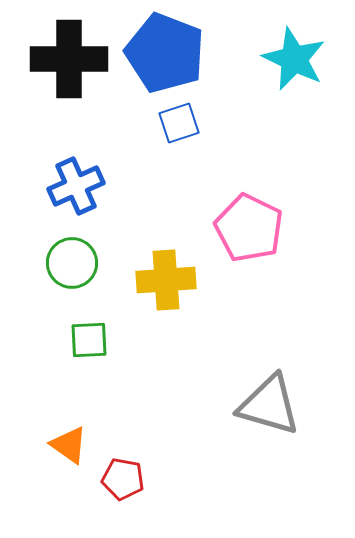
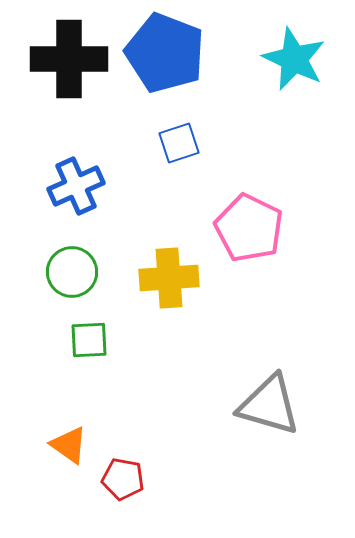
blue square: moved 20 px down
green circle: moved 9 px down
yellow cross: moved 3 px right, 2 px up
